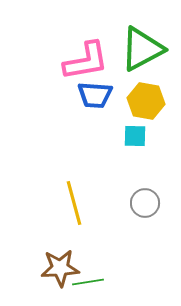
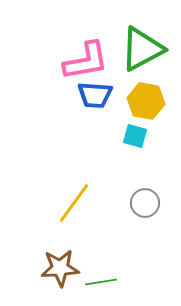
cyan square: rotated 15 degrees clockwise
yellow line: rotated 51 degrees clockwise
green line: moved 13 px right
